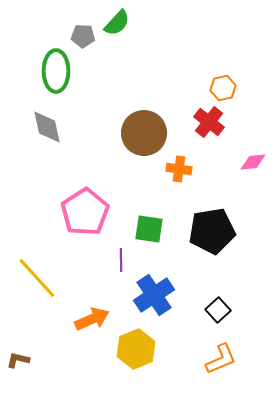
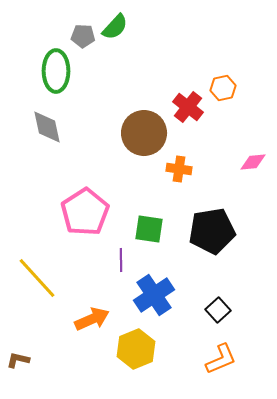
green semicircle: moved 2 px left, 4 px down
red cross: moved 21 px left, 15 px up
